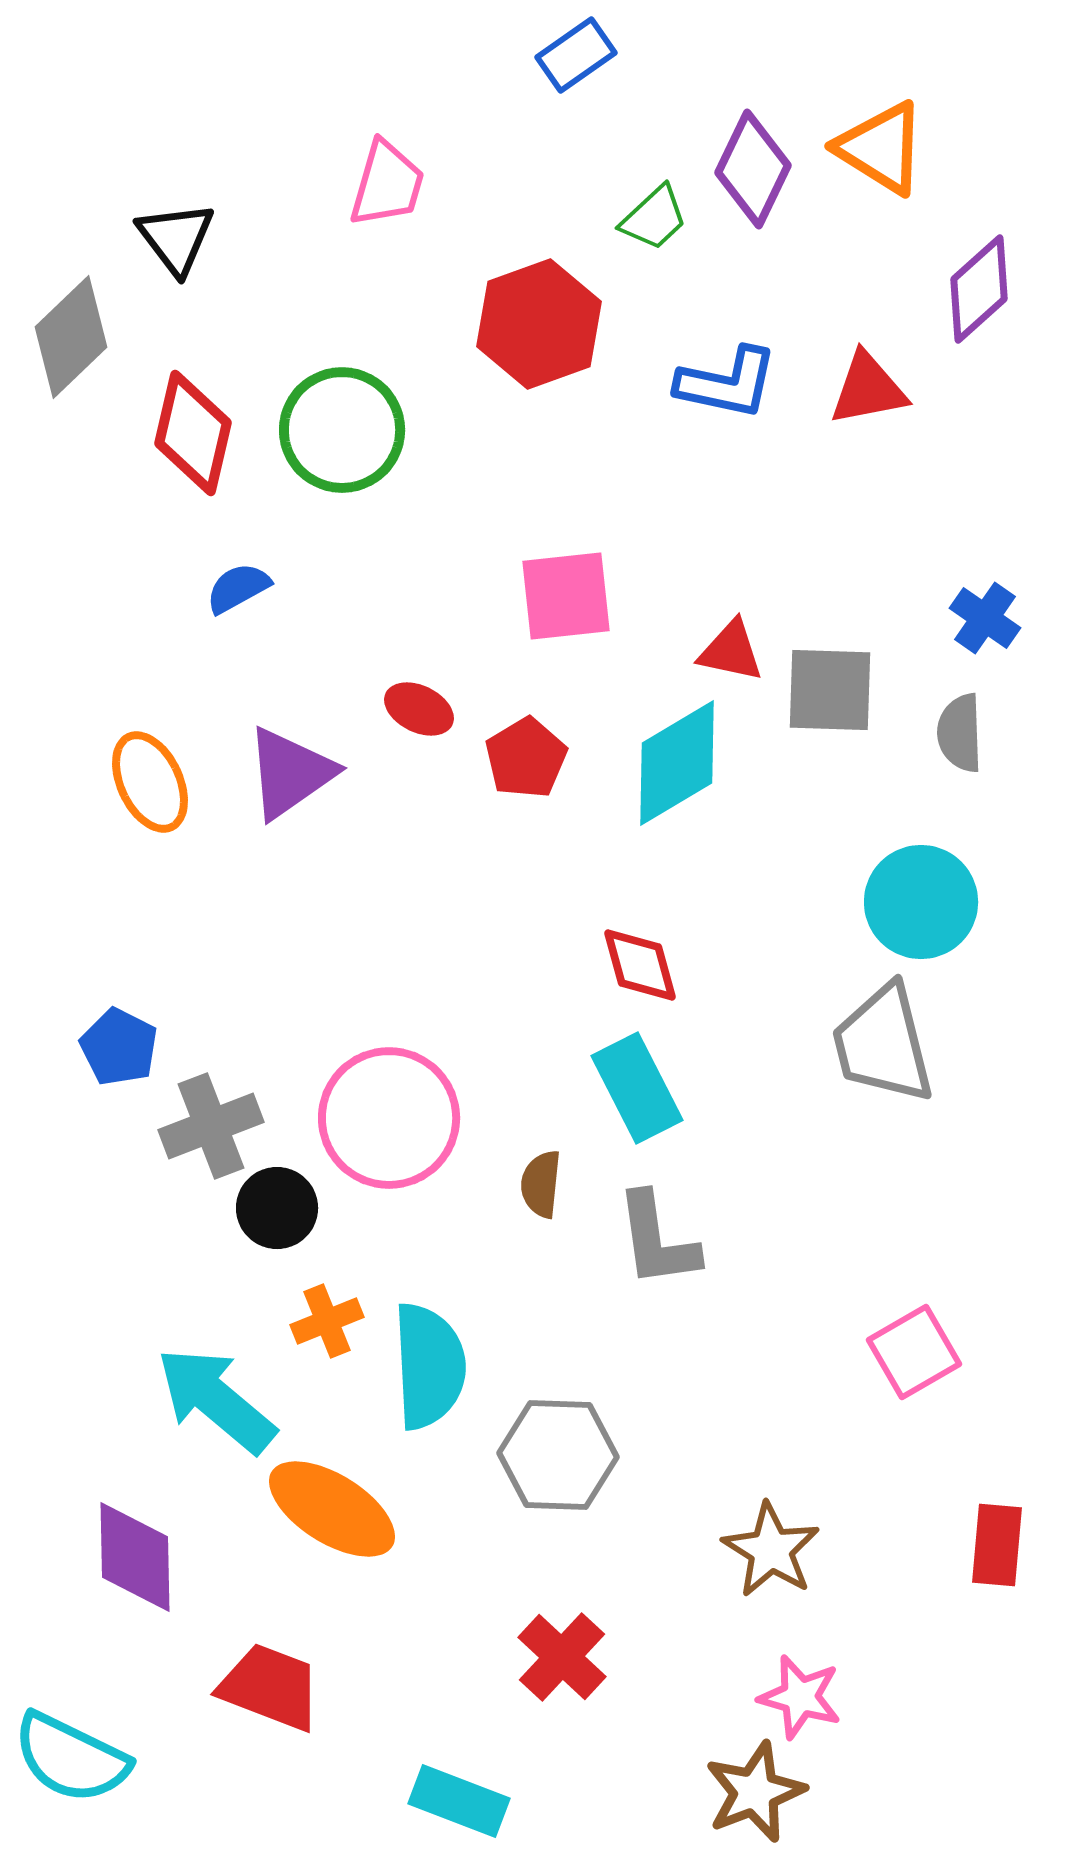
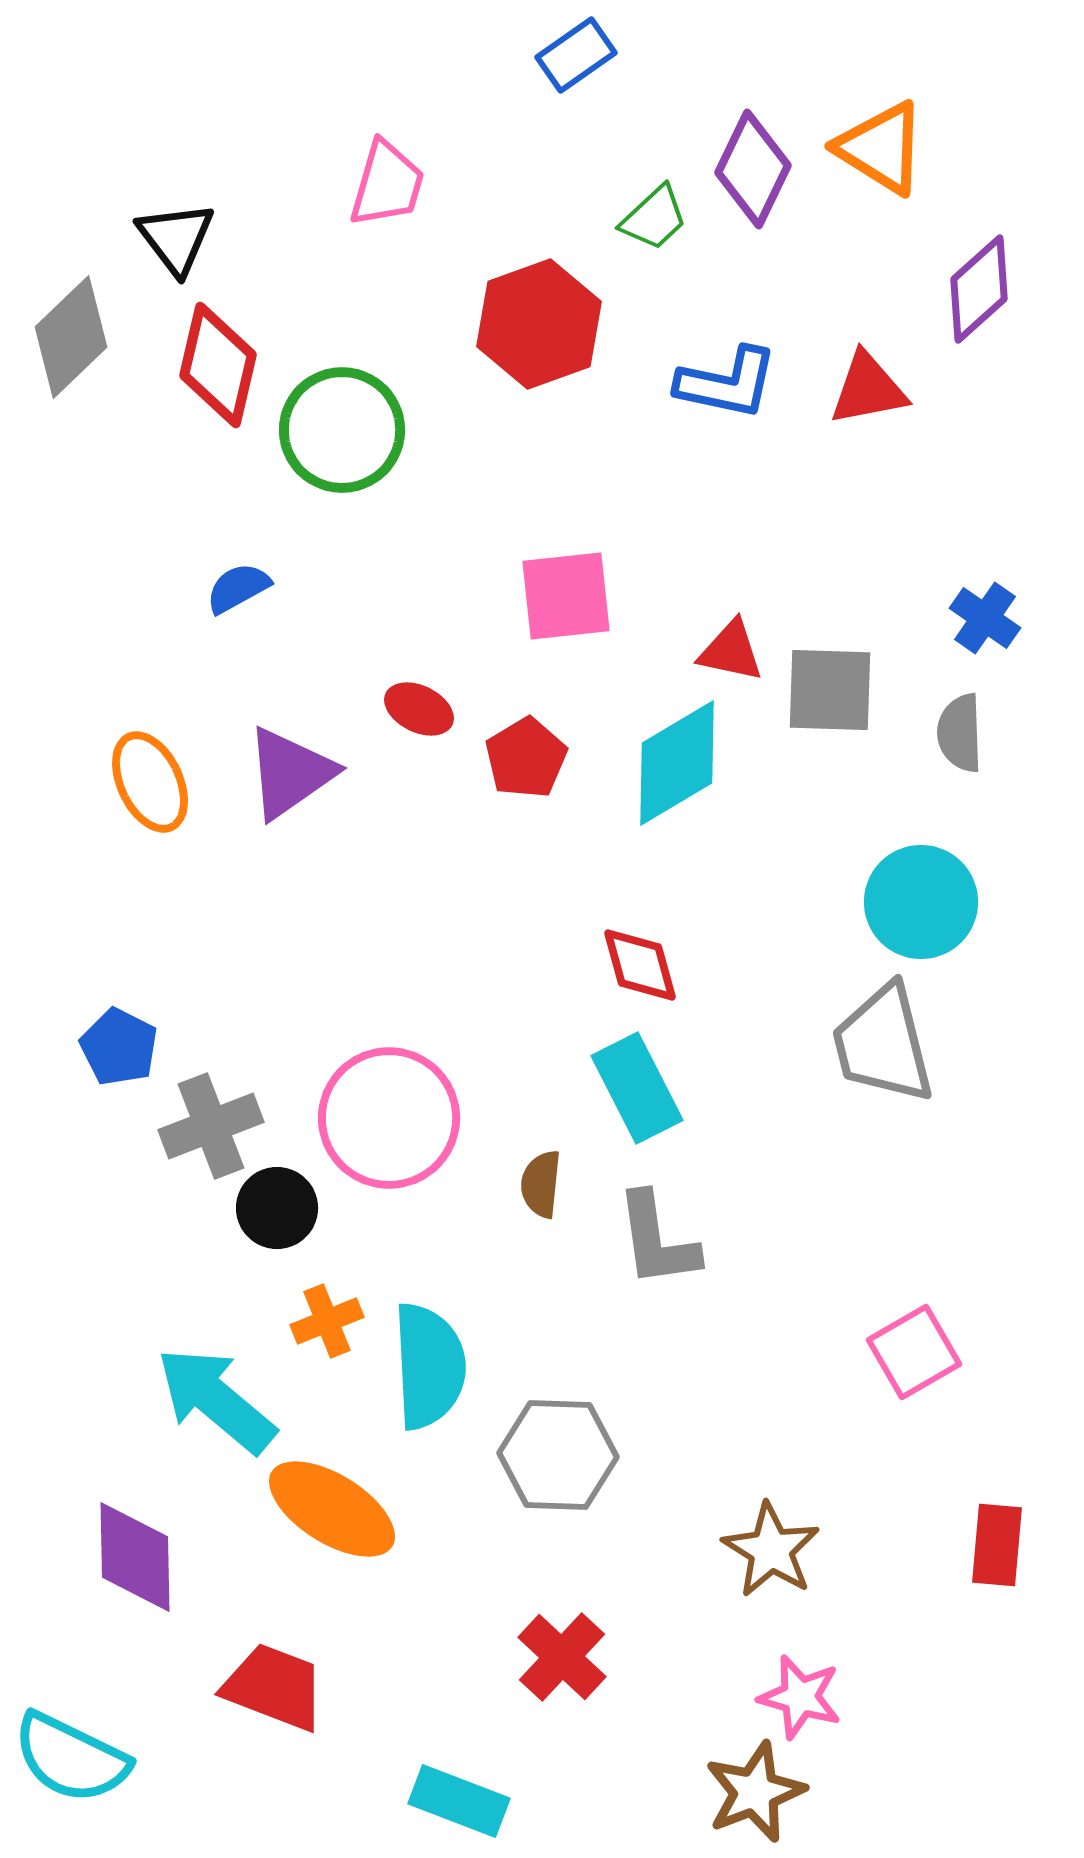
red diamond at (193, 433): moved 25 px right, 68 px up
red trapezoid at (270, 1687): moved 4 px right
